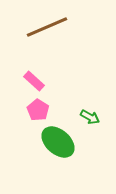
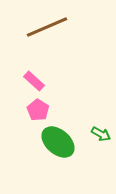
green arrow: moved 11 px right, 17 px down
